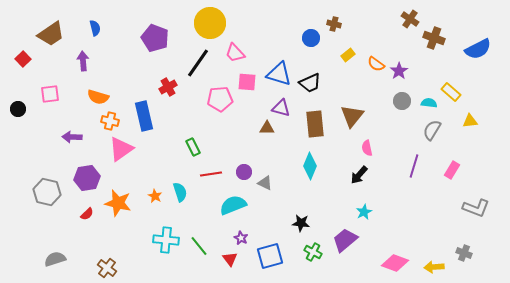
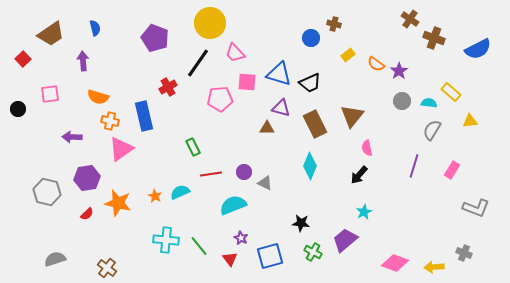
brown rectangle at (315, 124): rotated 20 degrees counterclockwise
cyan semicircle at (180, 192): rotated 96 degrees counterclockwise
